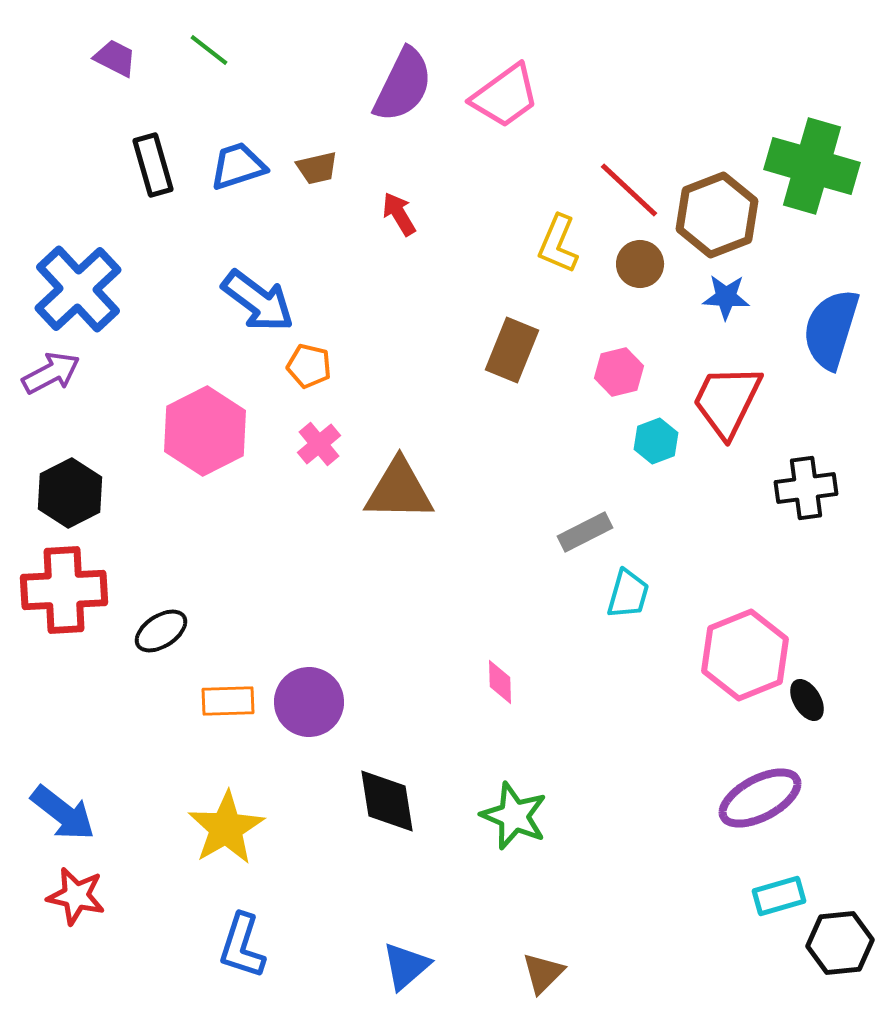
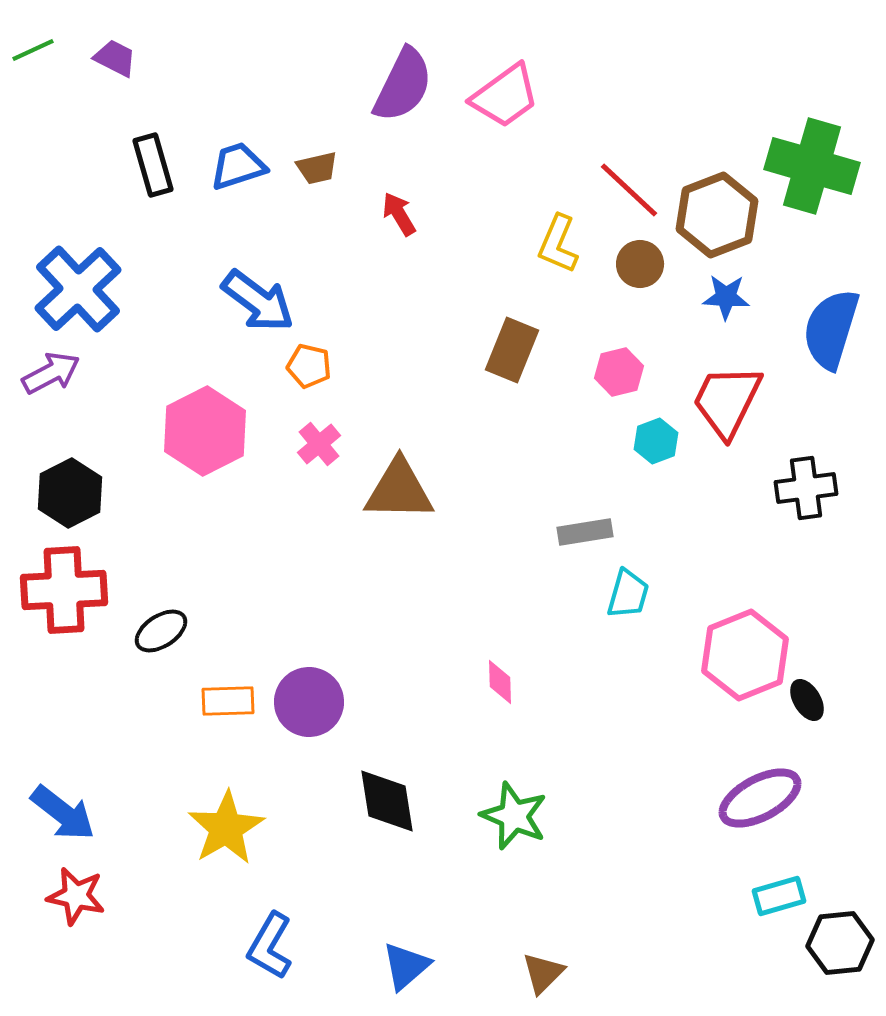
green line at (209, 50): moved 176 px left; rotated 63 degrees counterclockwise
gray rectangle at (585, 532): rotated 18 degrees clockwise
blue L-shape at (242, 946): moved 28 px right; rotated 12 degrees clockwise
